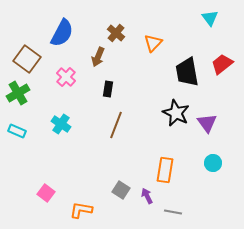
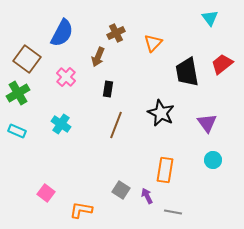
brown cross: rotated 24 degrees clockwise
black star: moved 15 px left
cyan circle: moved 3 px up
